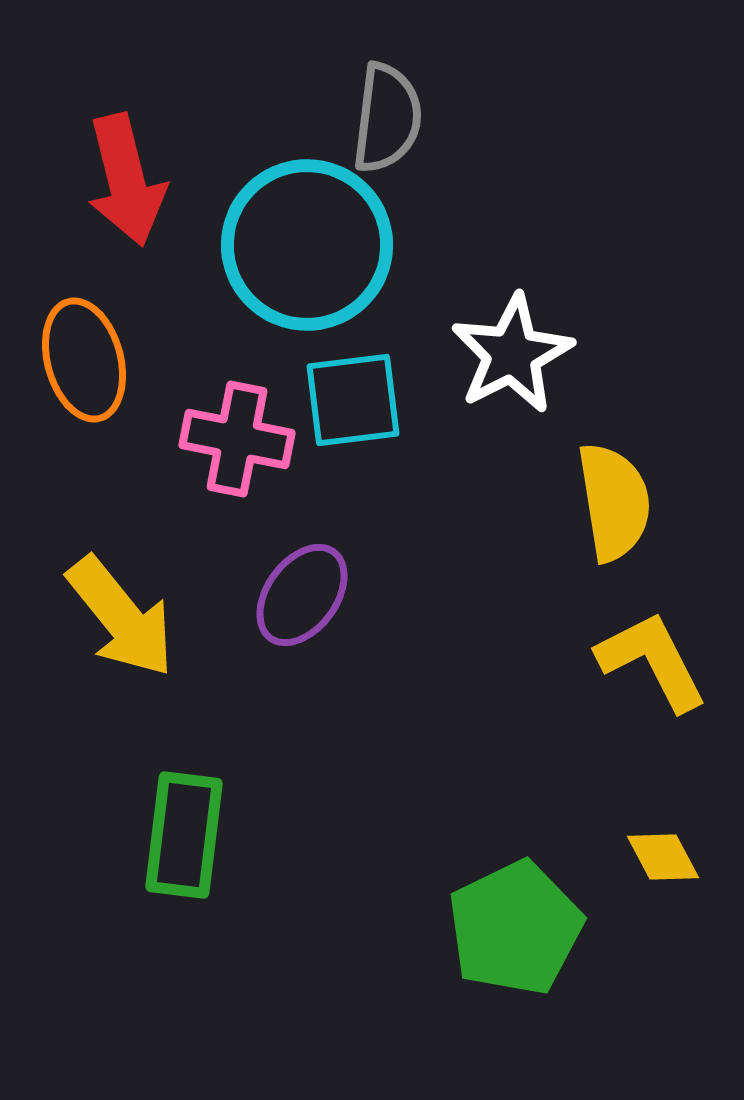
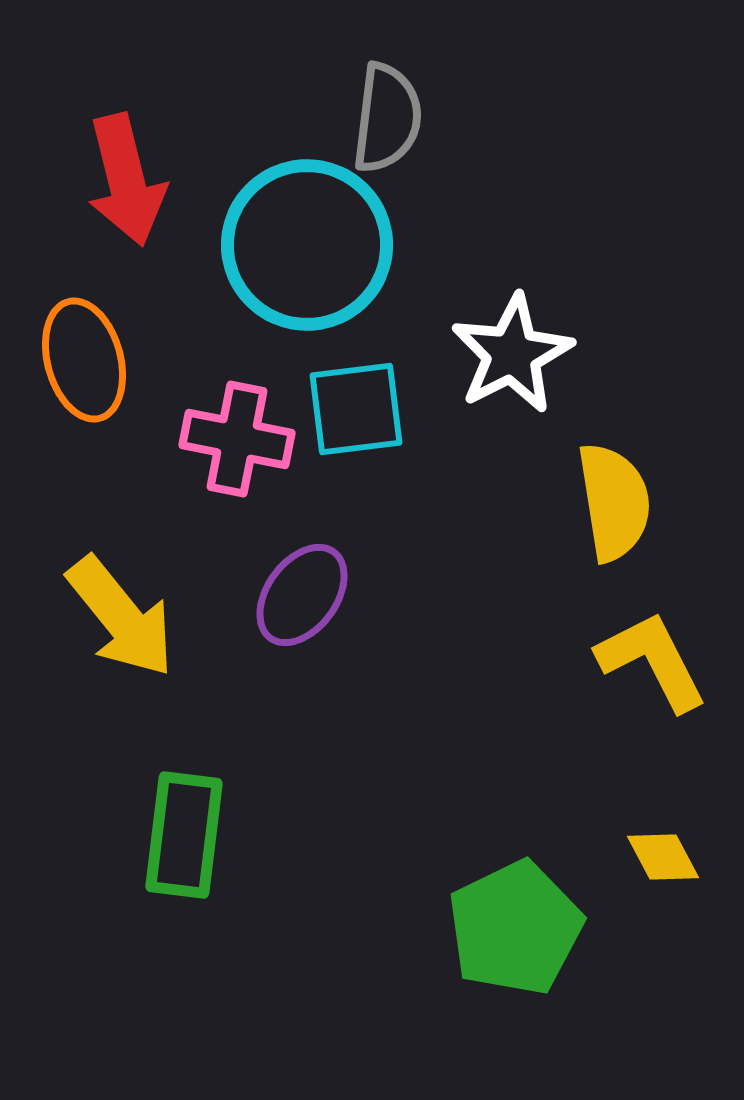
cyan square: moved 3 px right, 9 px down
